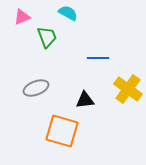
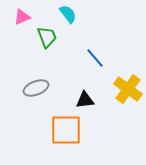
cyan semicircle: moved 1 px down; rotated 24 degrees clockwise
blue line: moved 3 px left; rotated 50 degrees clockwise
orange square: moved 4 px right, 1 px up; rotated 16 degrees counterclockwise
